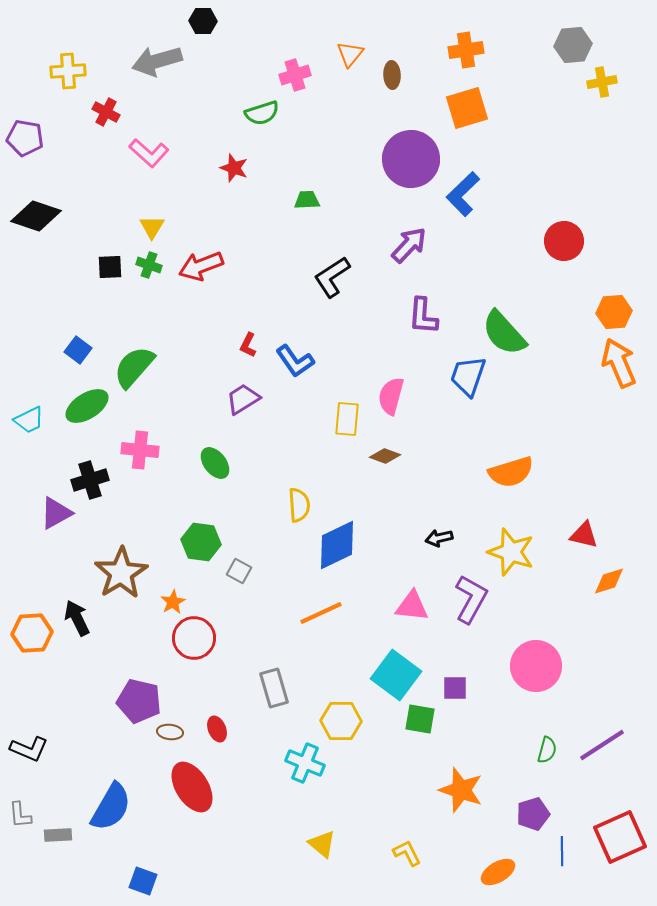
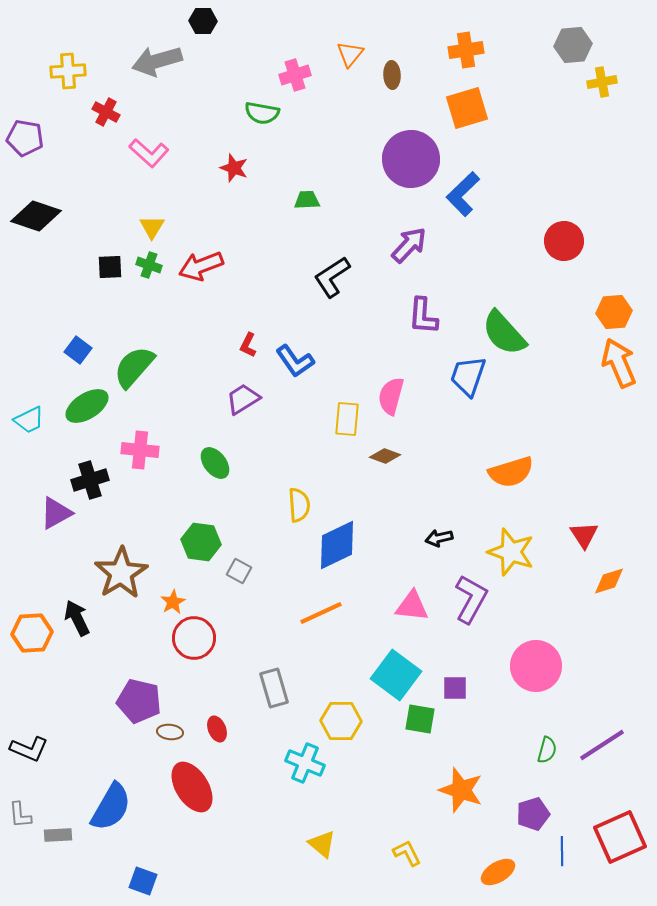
green semicircle at (262, 113): rotated 28 degrees clockwise
red triangle at (584, 535): rotated 44 degrees clockwise
